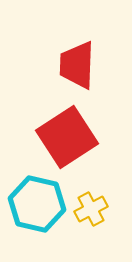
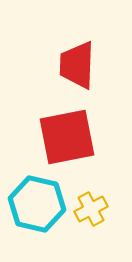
red square: rotated 22 degrees clockwise
